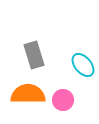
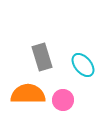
gray rectangle: moved 8 px right, 2 px down
